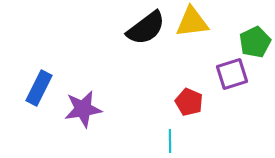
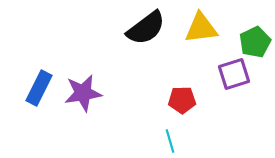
yellow triangle: moved 9 px right, 6 px down
purple square: moved 2 px right
red pentagon: moved 7 px left, 2 px up; rotated 24 degrees counterclockwise
purple star: moved 16 px up
cyan line: rotated 15 degrees counterclockwise
